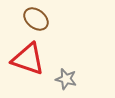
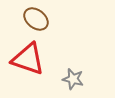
gray star: moved 7 px right
